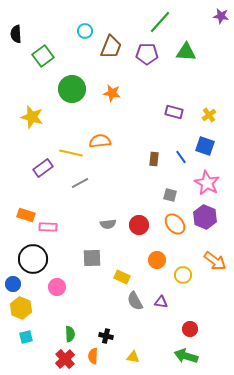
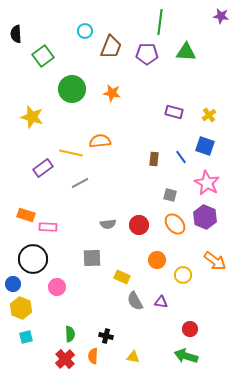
green line at (160, 22): rotated 35 degrees counterclockwise
